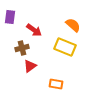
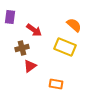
orange semicircle: moved 1 px right
